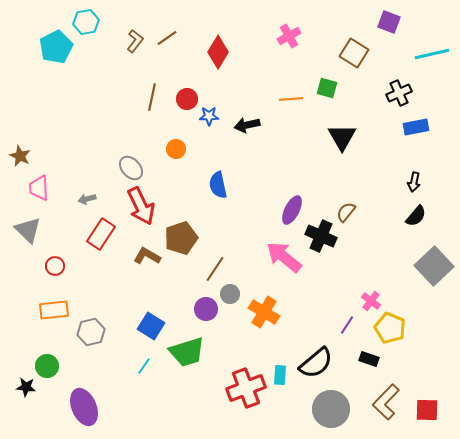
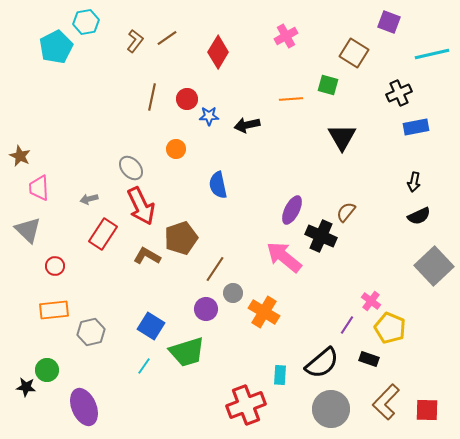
pink cross at (289, 36): moved 3 px left
green square at (327, 88): moved 1 px right, 3 px up
gray arrow at (87, 199): moved 2 px right
black semicircle at (416, 216): moved 3 px right; rotated 25 degrees clockwise
red rectangle at (101, 234): moved 2 px right
gray circle at (230, 294): moved 3 px right, 1 px up
black semicircle at (316, 363): moved 6 px right
green circle at (47, 366): moved 4 px down
red cross at (246, 388): moved 17 px down
